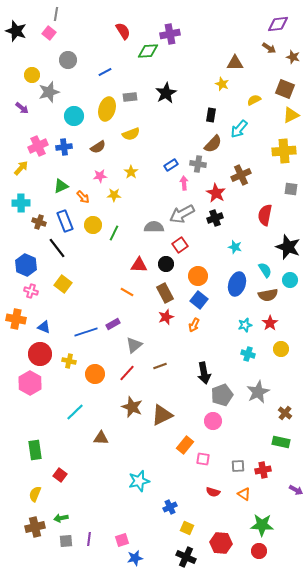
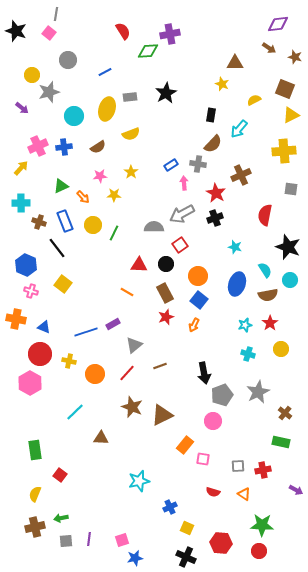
brown star at (293, 57): moved 2 px right
